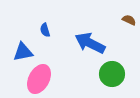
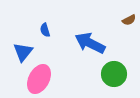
brown semicircle: rotated 128 degrees clockwise
blue triangle: rotated 40 degrees counterclockwise
green circle: moved 2 px right
